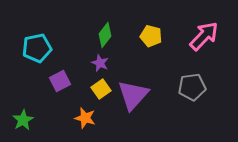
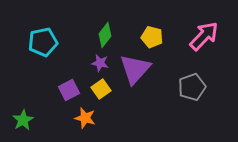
yellow pentagon: moved 1 px right, 1 px down
cyan pentagon: moved 6 px right, 6 px up
purple star: rotated 12 degrees counterclockwise
purple square: moved 9 px right, 9 px down
gray pentagon: rotated 12 degrees counterclockwise
purple triangle: moved 2 px right, 26 px up
